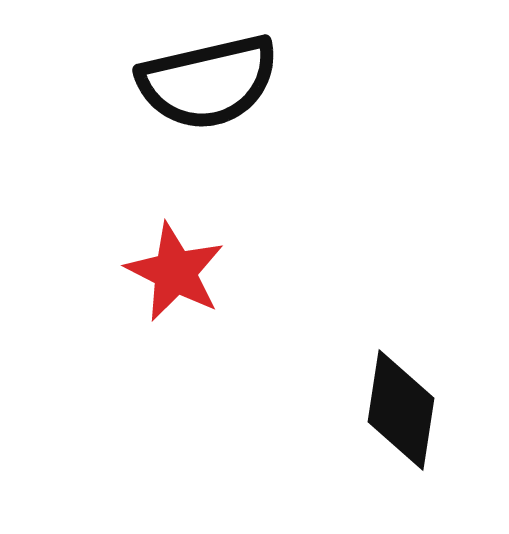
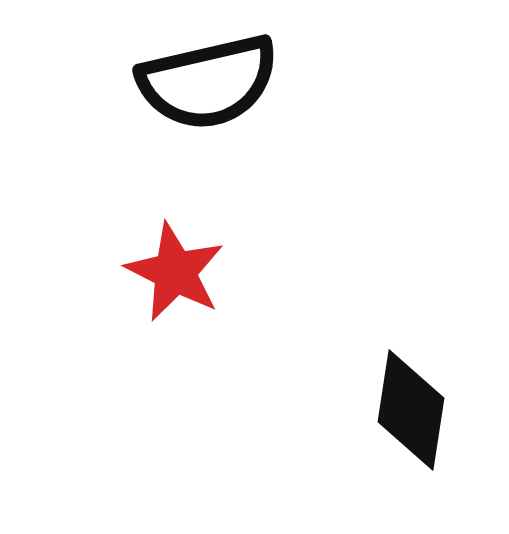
black diamond: moved 10 px right
